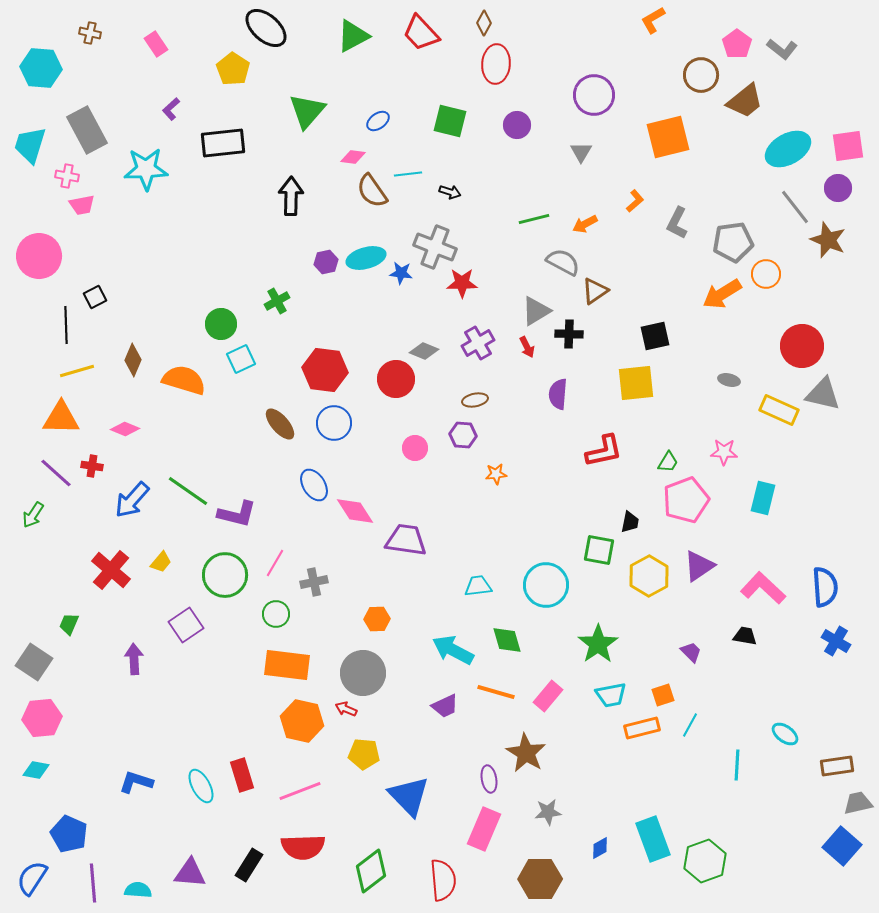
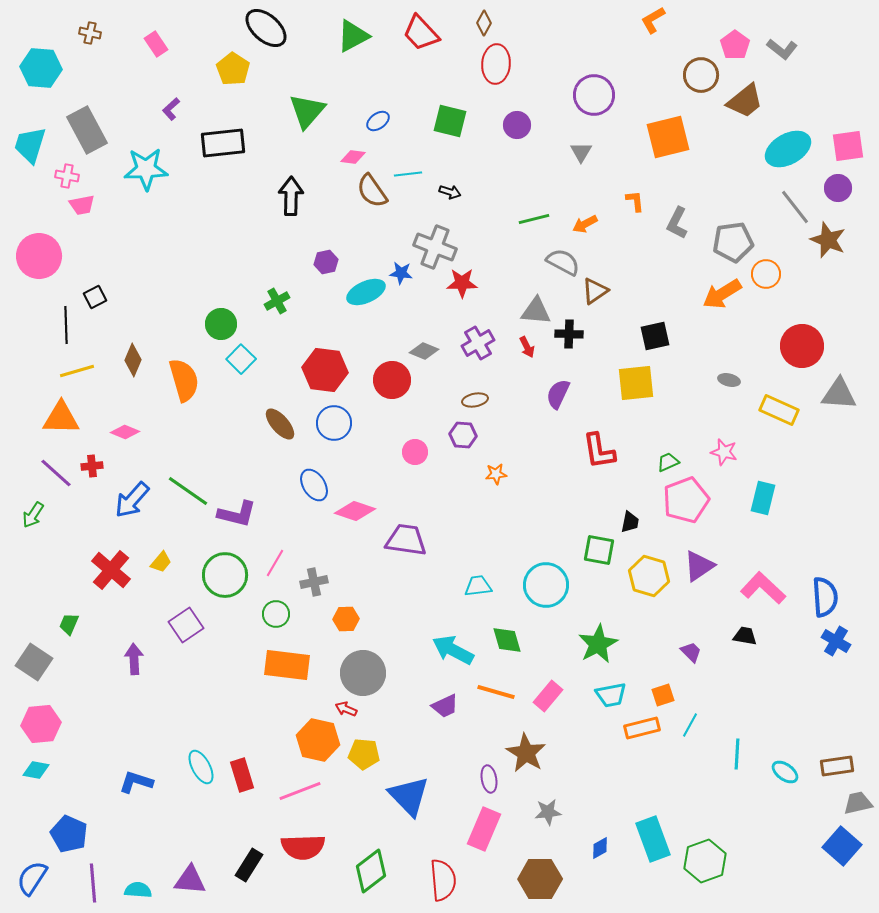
pink pentagon at (737, 44): moved 2 px left, 1 px down
orange L-shape at (635, 201): rotated 55 degrees counterclockwise
cyan ellipse at (366, 258): moved 34 px down; rotated 9 degrees counterclockwise
gray triangle at (536, 311): rotated 36 degrees clockwise
cyan square at (241, 359): rotated 20 degrees counterclockwise
red circle at (396, 379): moved 4 px left, 1 px down
orange semicircle at (184, 380): rotated 57 degrees clockwise
purple semicircle at (558, 394): rotated 20 degrees clockwise
gray triangle at (823, 394): moved 16 px right; rotated 9 degrees counterclockwise
pink diamond at (125, 429): moved 3 px down
pink circle at (415, 448): moved 4 px down
red L-shape at (604, 451): moved 5 px left; rotated 93 degrees clockwise
pink star at (724, 452): rotated 12 degrees clockwise
green trapezoid at (668, 462): rotated 145 degrees counterclockwise
red cross at (92, 466): rotated 15 degrees counterclockwise
pink diamond at (355, 511): rotated 39 degrees counterclockwise
yellow hexagon at (649, 576): rotated 15 degrees counterclockwise
blue semicircle at (825, 587): moved 10 px down
orange hexagon at (377, 619): moved 31 px left
green star at (598, 644): rotated 6 degrees clockwise
pink hexagon at (42, 718): moved 1 px left, 6 px down
orange hexagon at (302, 721): moved 16 px right, 19 px down
cyan ellipse at (785, 734): moved 38 px down
cyan line at (737, 765): moved 11 px up
cyan ellipse at (201, 786): moved 19 px up
purple triangle at (190, 873): moved 7 px down
